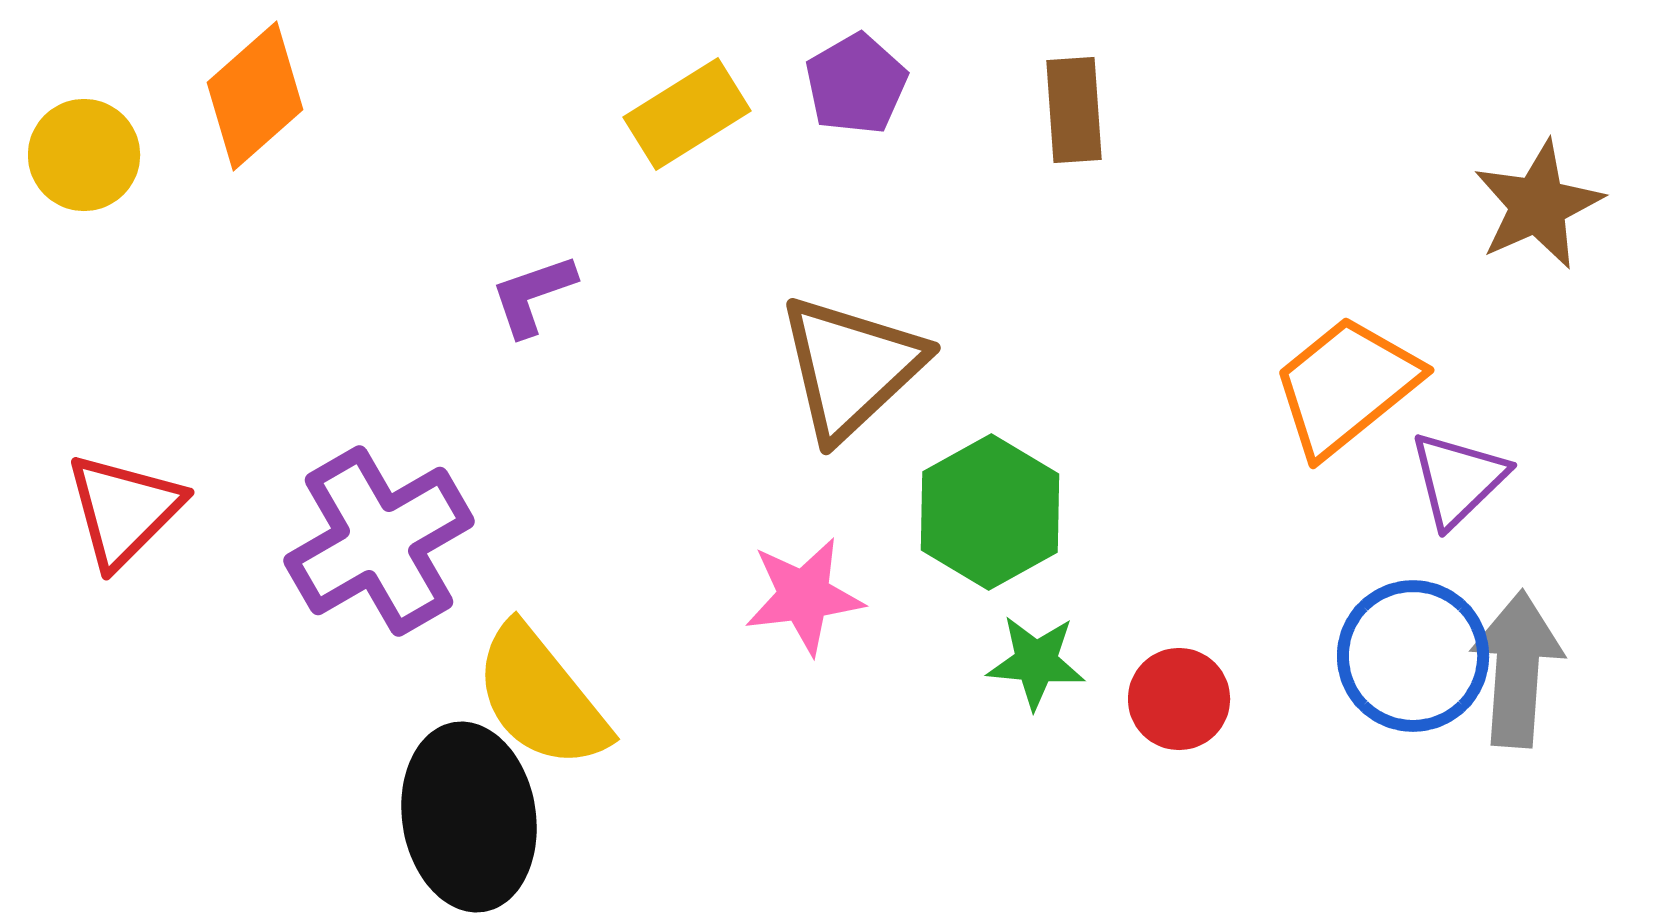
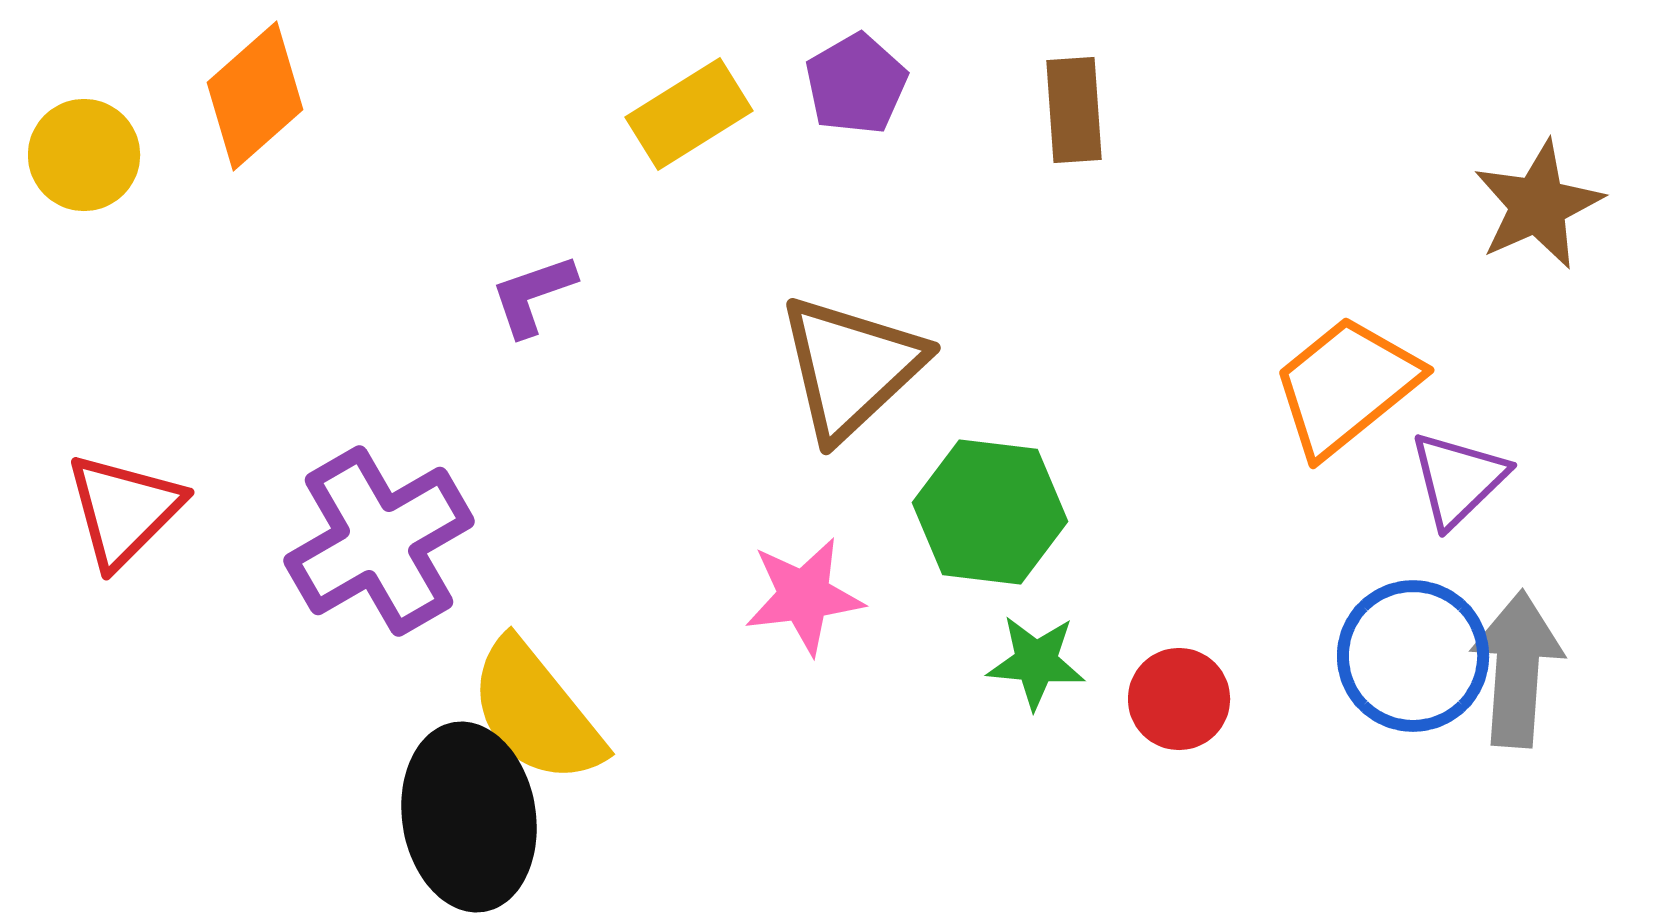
yellow rectangle: moved 2 px right
green hexagon: rotated 24 degrees counterclockwise
yellow semicircle: moved 5 px left, 15 px down
